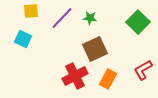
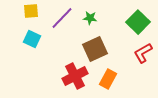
cyan square: moved 9 px right
red L-shape: moved 17 px up
